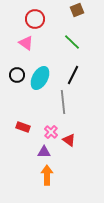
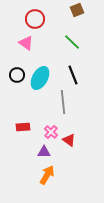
black line: rotated 48 degrees counterclockwise
red rectangle: rotated 24 degrees counterclockwise
orange arrow: rotated 30 degrees clockwise
